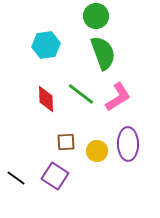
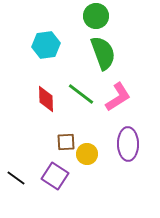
yellow circle: moved 10 px left, 3 px down
